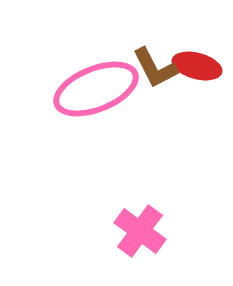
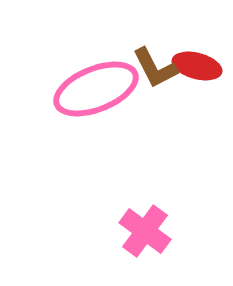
pink cross: moved 5 px right
